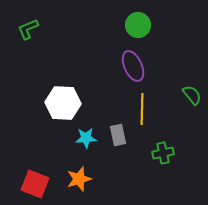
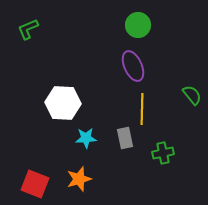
gray rectangle: moved 7 px right, 3 px down
